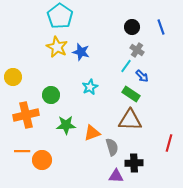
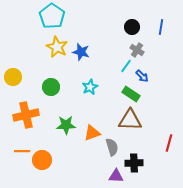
cyan pentagon: moved 8 px left
blue line: rotated 28 degrees clockwise
green circle: moved 8 px up
